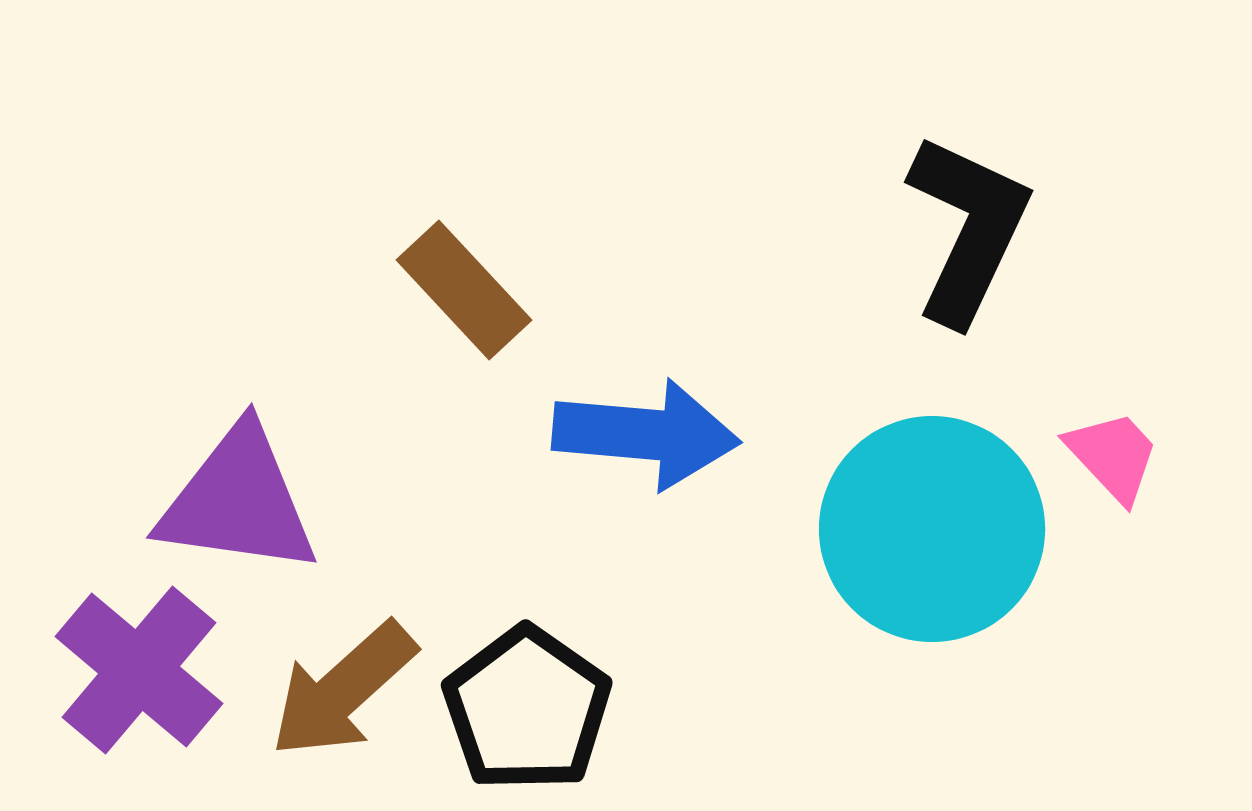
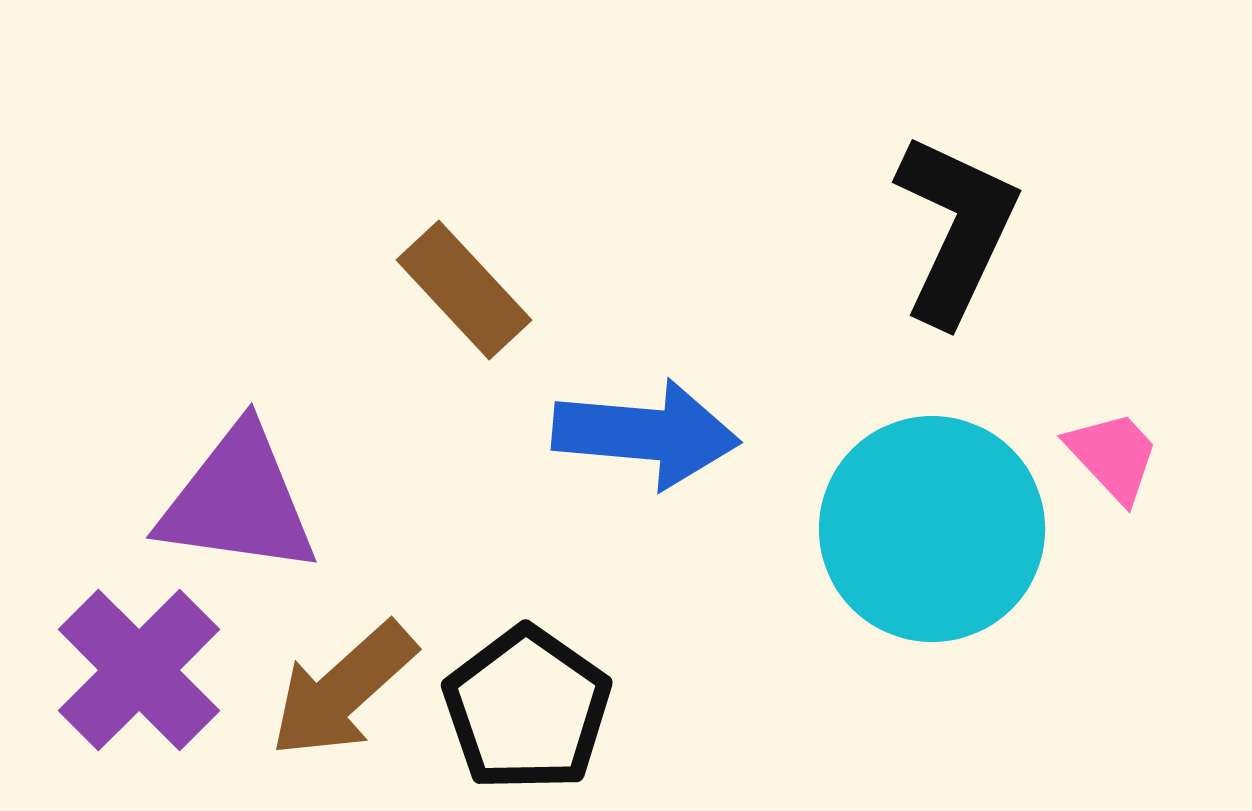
black L-shape: moved 12 px left
purple cross: rotated 5 degrees clockwise
